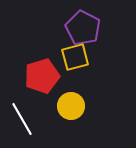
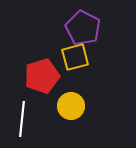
white line: rotated 36 degrees clockwise
